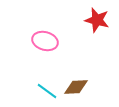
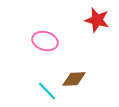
brown diamond: moved 2 px left, 8 px up
cyan line: rotated 10 degrees clockwise
